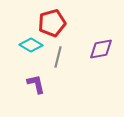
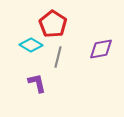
red pentagon: moved 1 px right, 1 px down; rotated 24 degrees counterclockwise
purple L-shape: moved 1 px right, 1 px up
